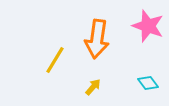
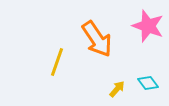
orange arrow: rotated 42 degrees counterclockwise
yellow line: moved 2 px right, 2 px down; rotated 12 degrees counterclockwise
yellow arrow: moved 24 px right, 2 px down
